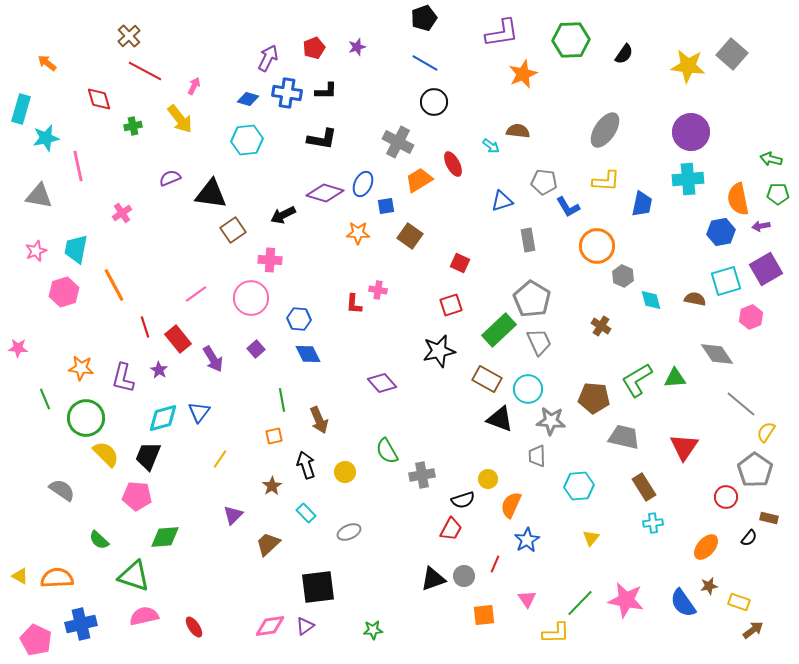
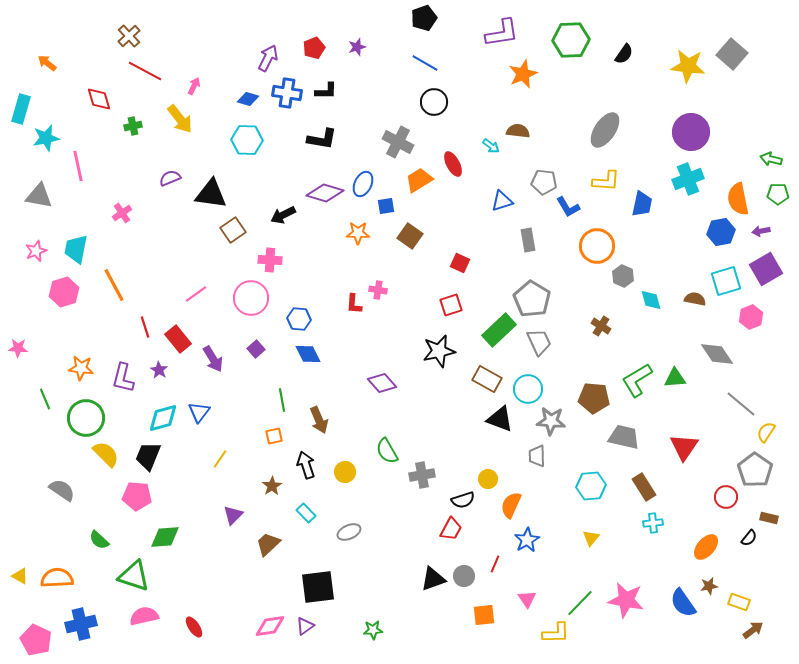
cyan hexagon at (247, 140): rotated 8 degrees clockwise
cyan cross at (688, 179): rotated 16 degrees counterclockwise
purple arrow at (761, 226): moved 5 px down
cyan hexagon at (579, 486): moved 12 px right
